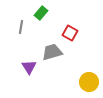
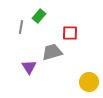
green rectangle: moved 2 px left, 3 px down
red square: rotated 28 degrees counterclockwise
